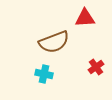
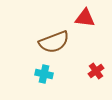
red triangle: rotated 10 degrees clockwise
red cross: moved 4 px down
